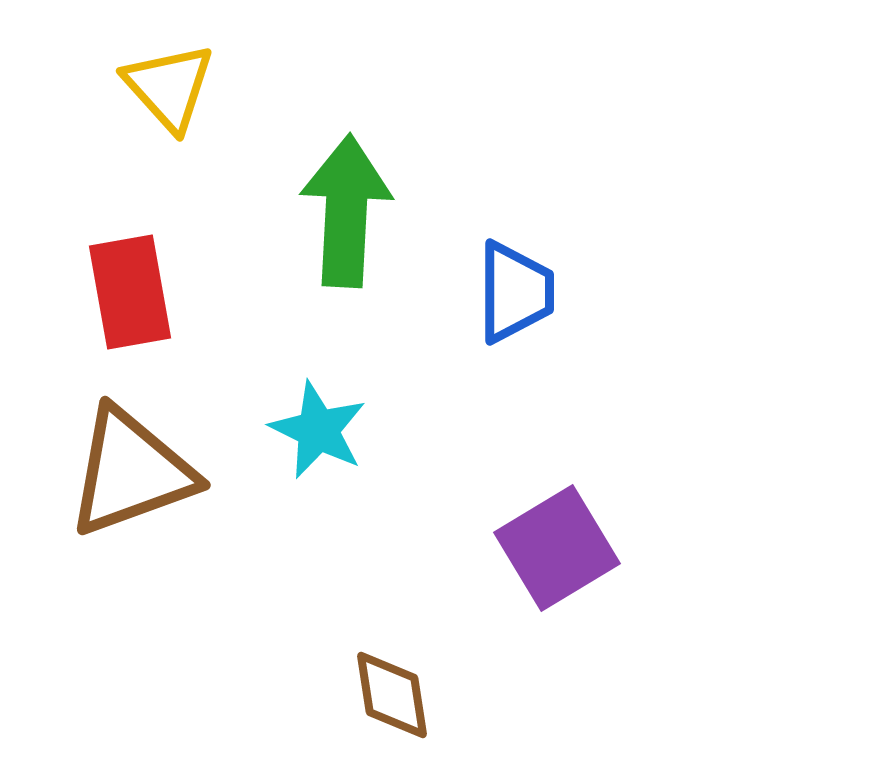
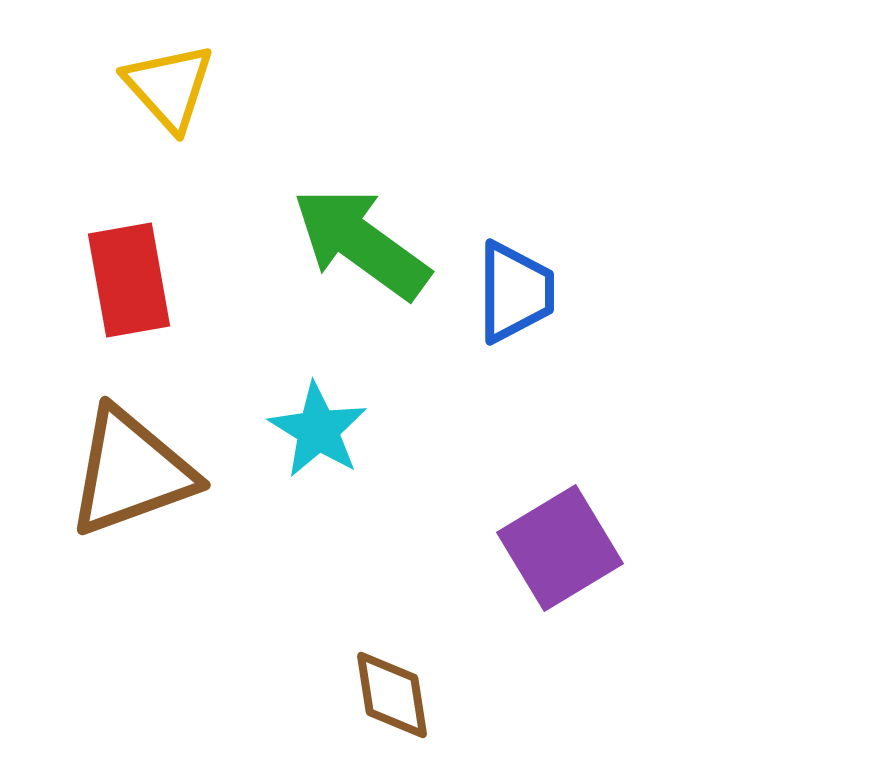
green arrow: moved 15 px right, 32 px down; rotated 57 degrees counterclockwise
red rectangle: moved 1 px left, 12 px up
cyan star: rotated 6 degrees clockwise
purple square: moved 3 px right
